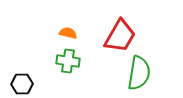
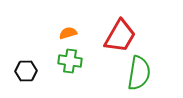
orange semicircle: rotated 30 degrees counterclockwise
green cross: moved 2 px right
black hexagon: moved 4 px right, 13 px up
